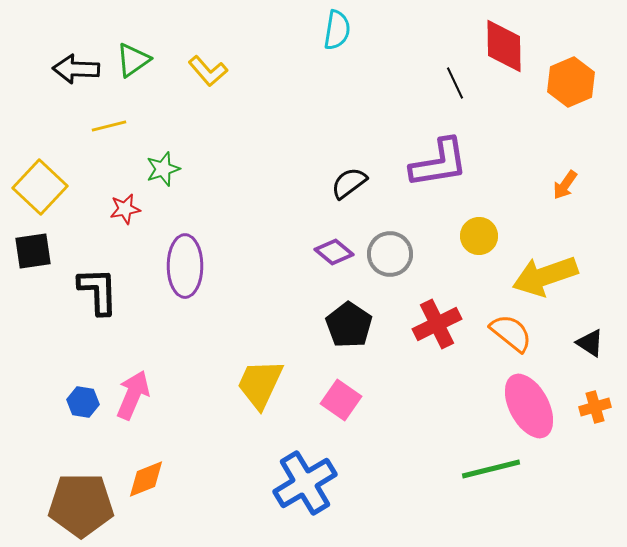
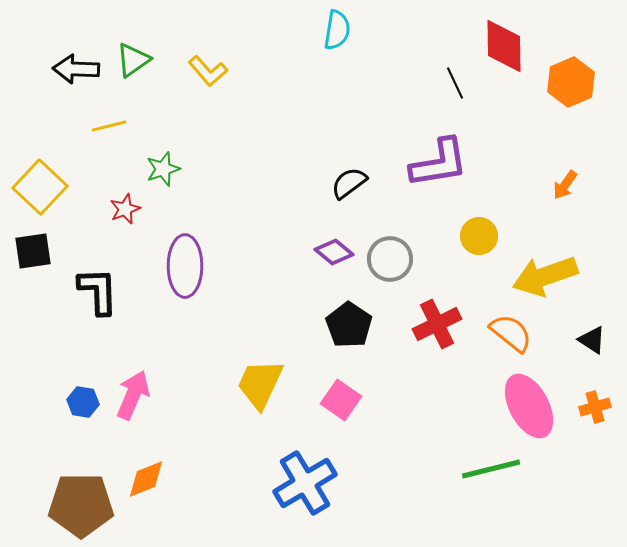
red star: rotated 12 degrees counterclockwise
gray circle: moved 5 px down
black triangle: moved 2 px right, 3 px up
